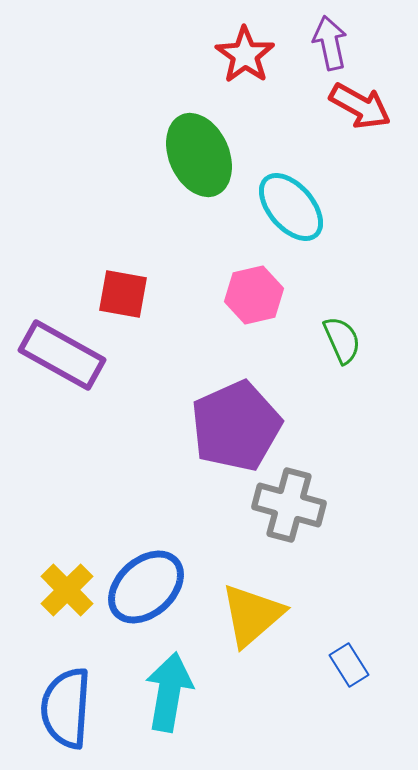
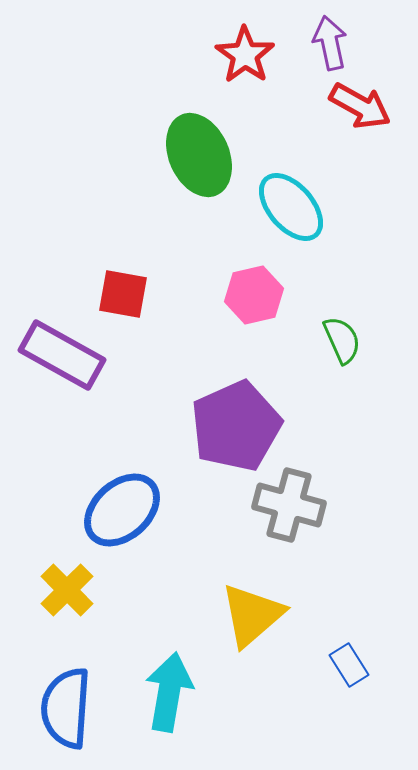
blue ellipse: moved 24 px left, 77 px up
